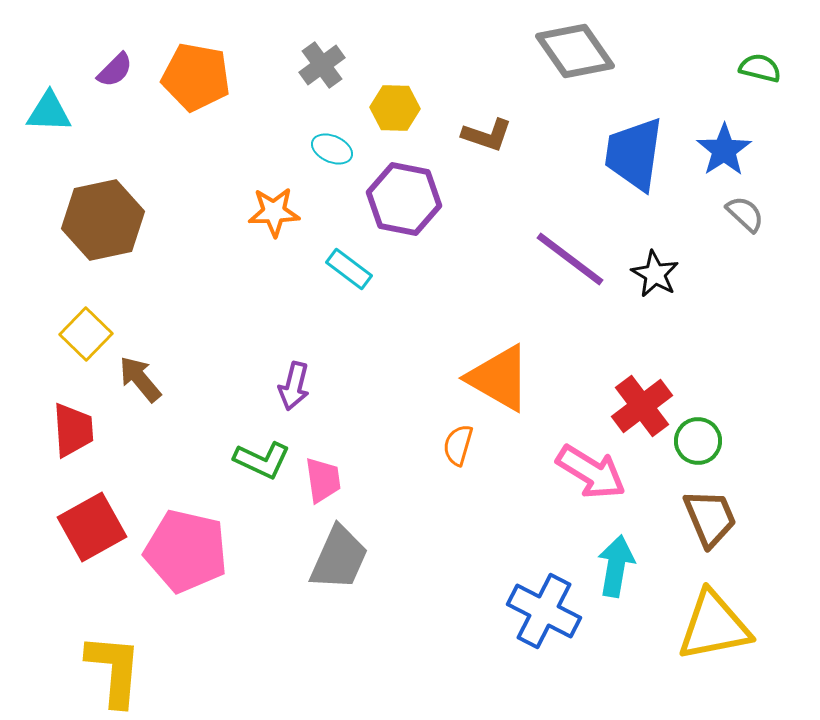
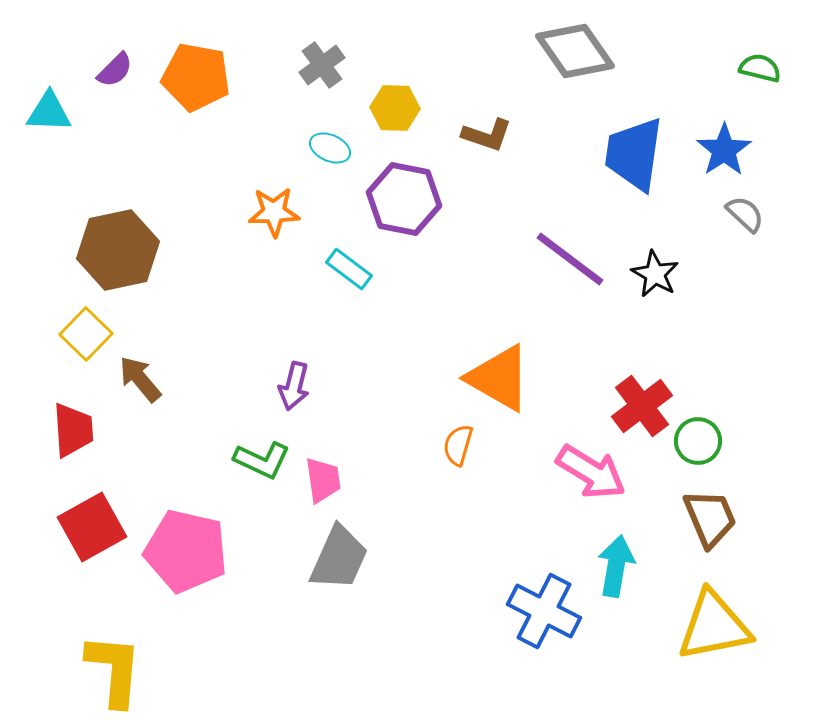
cyan ellipse: moved 2 px left, 1 px up
brown hexagon: moved 15 px right, 30 px down
